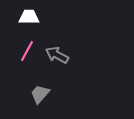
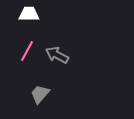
white trapezoid: moved 3 px up
